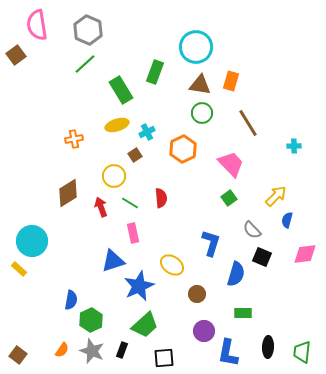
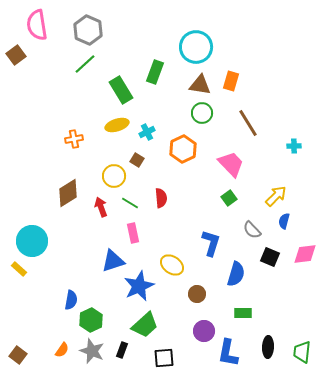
brown square at (135, 155): moved 2 px right, 5 px down; rotated 24 degrees counterclockwise
blue semicircle at (287, 220): moved 3 px left, 1 px down
black square at (262, 257): moved 8 px right
